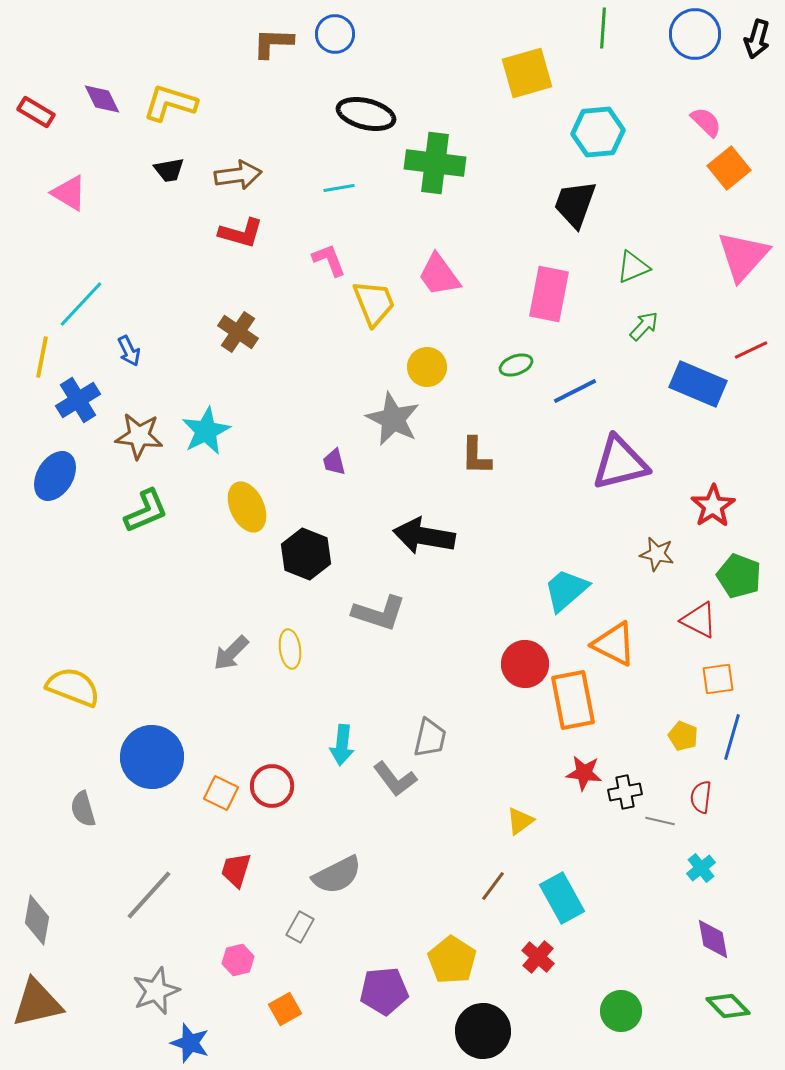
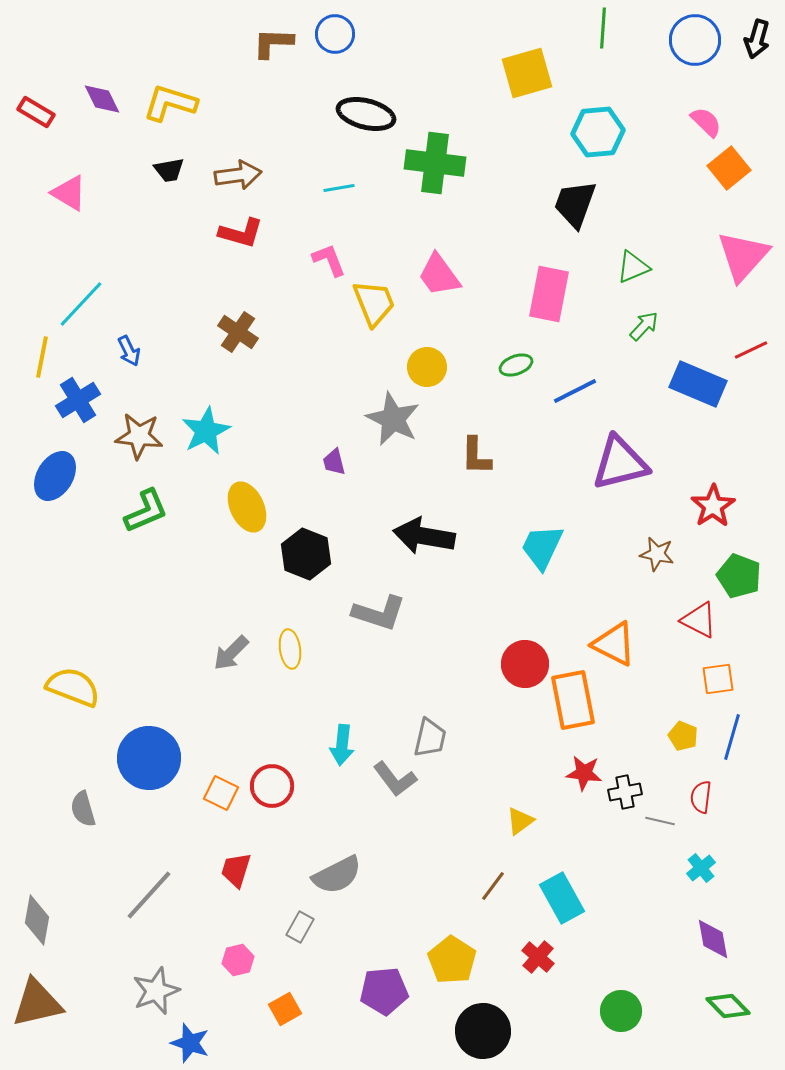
blue circle at (695, 34): moved 6 px down
cyan trapezoid at (566, 590): moved 24 px left, 43 px up; rotated 24 degrees counterclockwise
blue circle at (152, 757): moved 3 px left, 1 px down
